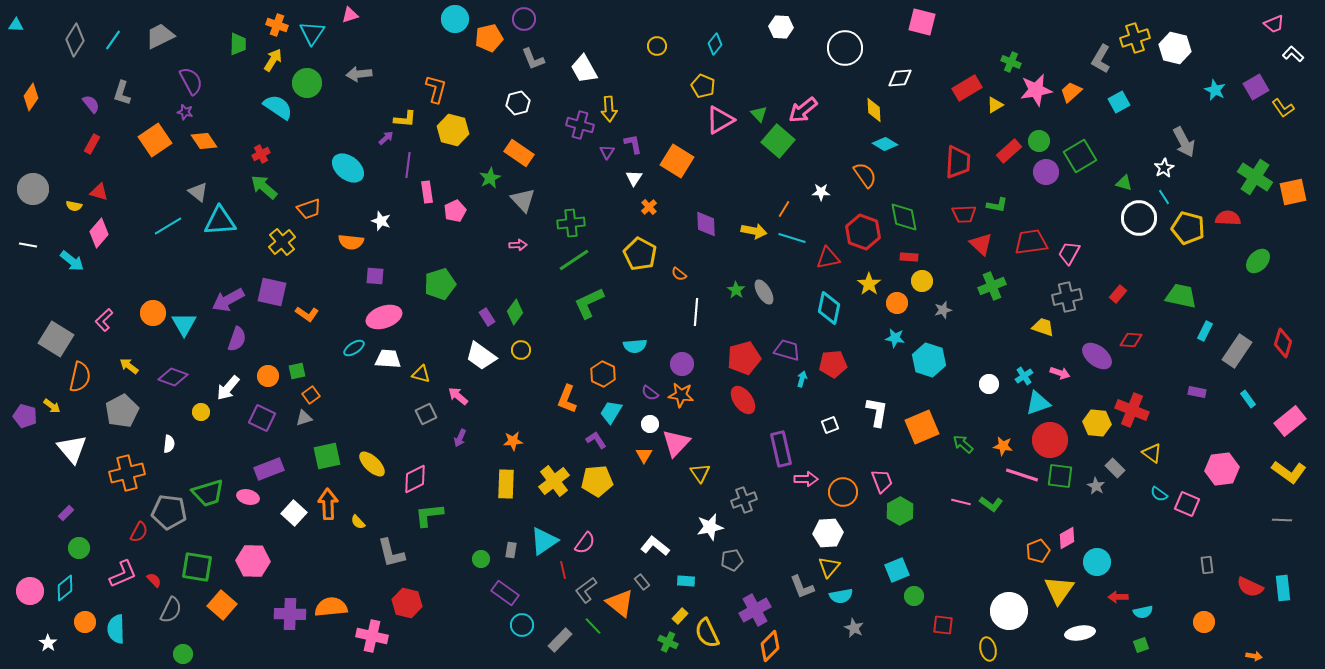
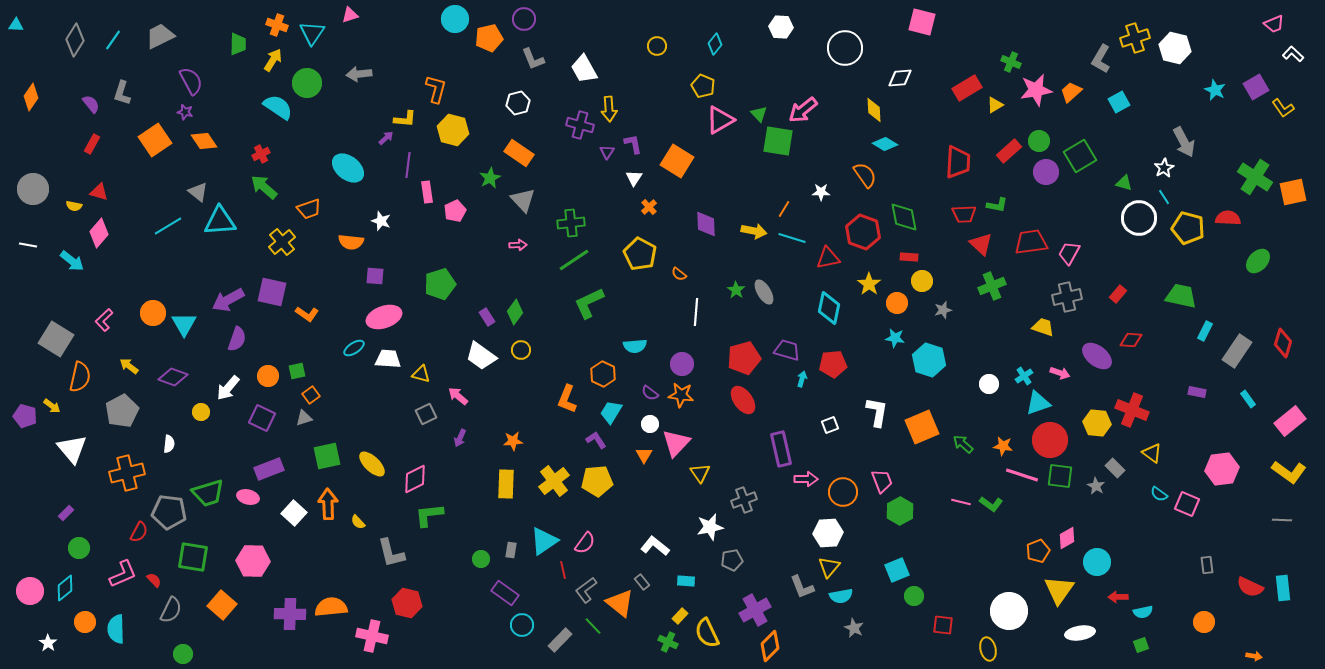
green square at (778, 141): rotated 32 degrees counterclockwise
green square at (197, 567): moved 4 px left, 10 px up
